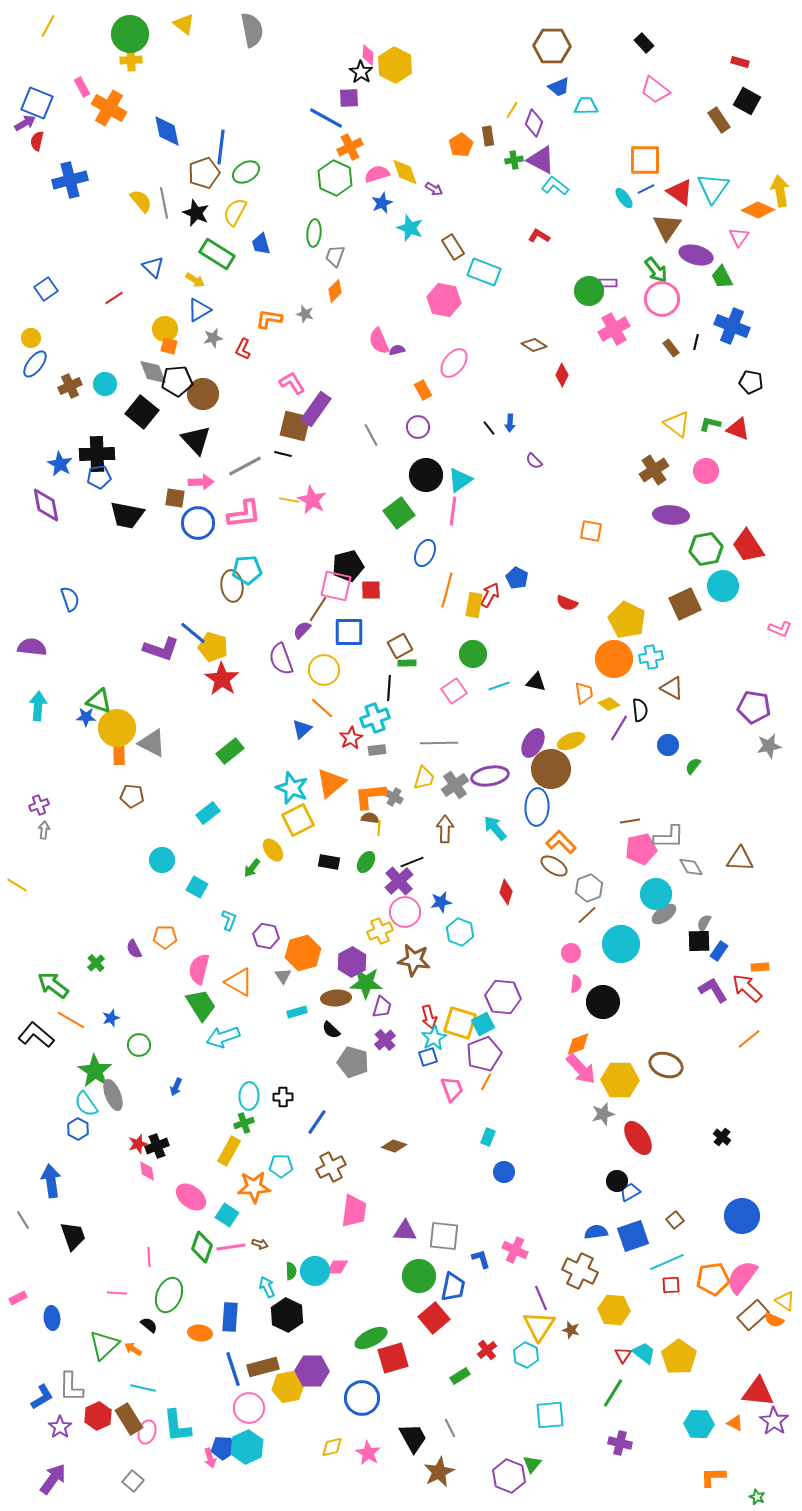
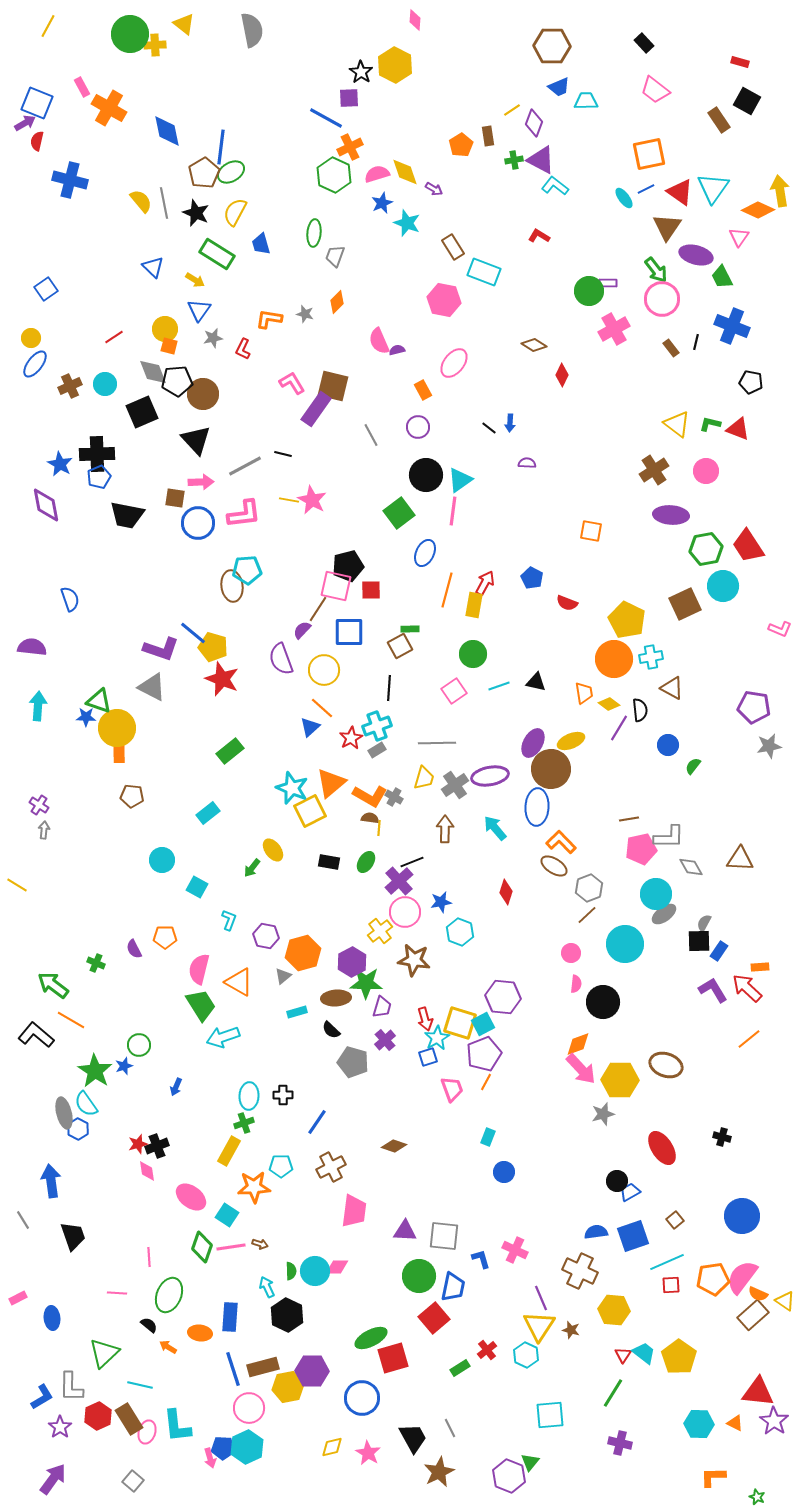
pink diamond at (368, 55): moved 47 px right, 35 px up
yellow cross at (131, 60): moved 24 px right, 15 px up
cyan trapezoid at (586, 106): moved 5 px up
yellow line at (512, 110): rotated 24 degrees clockwise
orange square at (645, 160): moved 4 px right, 6 px up; rotated 12 degrees counterclockwise
green ellipse at (246, 172): moved 15 px left
brown pentagon at (204, 173): rotated 12 degrees counterclockwise
green hexagon at (335, 178): moved 1 px left, 3 px up
blue cross at (70, 180): rotated 28 degrees clockwise
cyan star at (410, 228): moved 3 px left, 5 px up
orange diamond at (335, 291): moved 2 px right, 11 px down
red line at (114, 298): moved 39 px down
blue triangle at (199, 310): rotated 25 degrees counterclockwise
black square at (142, 412): rotated 28 degrees clockwise
brown square at (295, 426): moved 38 px right, 40 px up
black line at (489, 428): rotated 14 degrees counterclockwise
purple semicircle at (534, 461): moved 7 px left, 2 px down; rotated 138 degrees clockwise
blue pentagon at (99, 477): rotated 15 degrees counterclockwise
blue pentagon at (517, 578): moved 15 px right
red arrow at (490, 595): moved 5 px left, 12 px up
green rectangle at (407, 663): moved 3 px right, 34 px up
red star at (222, 679): rotated 12 degrees counterclockwise
cyan cross at (375, 718): moved 2 px right, 8 px down
blue triangle at (302, 729): moved 8 px right, 2 px up
gray triangle at (152, 743): moved 56 px up
gray line at (439, 743): moved 2 px left
gray rectangle at (377, 750): rotated 24 degrees counterclockwise
orange rectangle at (119, 753): moved 2 px up
orange L-shape at (370, 796): rotated 144 degrees counterclockwise
purple cross at (39, 805): rotated 36 degrees counterclockwise
yellow square at (298, 820): moved 12 px right, 9 px up
brown line at (630, 821): moved 1 px left, 2 px up
yellow cross at (380, 931): rotated 15 degrees counterclockwise
cyan circle at (621, 944): moved 4 px right
green cross at (96, 963): rotated 24 degrees counterclockwise
gray triangle at (283, 976): rotated 24 degrees clockwise
red arrow at (429, 1017): moved 4 px left, 2 px down
blue star at (111, 1018): moved 13 px right, 48 px down
cyan star at (434, 1038): moved 3 px right
gray ellipse at (113, 1095): moved 49 px left, 18 px down; rotated 8 degrees clockwise
black cross at (283, 1097): moved 2 px up
black cross at (722, 1137): rotated 24 degrees counterclockwise
red ellipse at (638, 1138): moved 24 px right, 10 px down
orange semicircle at (774, 1320): moved 16 px left, 26 px up
green triangle at (104, 1345): moved 8 px down
orange arrow at (133, 1349): moved 35 px right, 2 px up
green rectangle at (460, 1376): moved 8 px up
cyan line at (143, 1388): moved 3 px left, 3 px up
green triangle at (532, 1464): moved 2 px left, 2 px up
